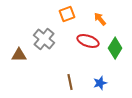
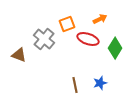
orange square: moved 10 px down
orange arrow: rotated 104 degrees clockwise
red ellipse: moved 2 px up
brown triangle: rotated 21 degrees clockwise
brown line: moved 5 px right, 3 px down
